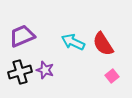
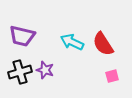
purple trapezoid: rotated 144 degrees counterclockwise
cyan arrow: moved 1 px left
pink square: rotated 24 degrees clockwise
